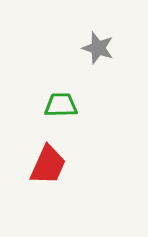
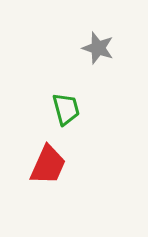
green trapezoid: moved 5 px right, 4 px down; rotated 76 degrees clockwise
